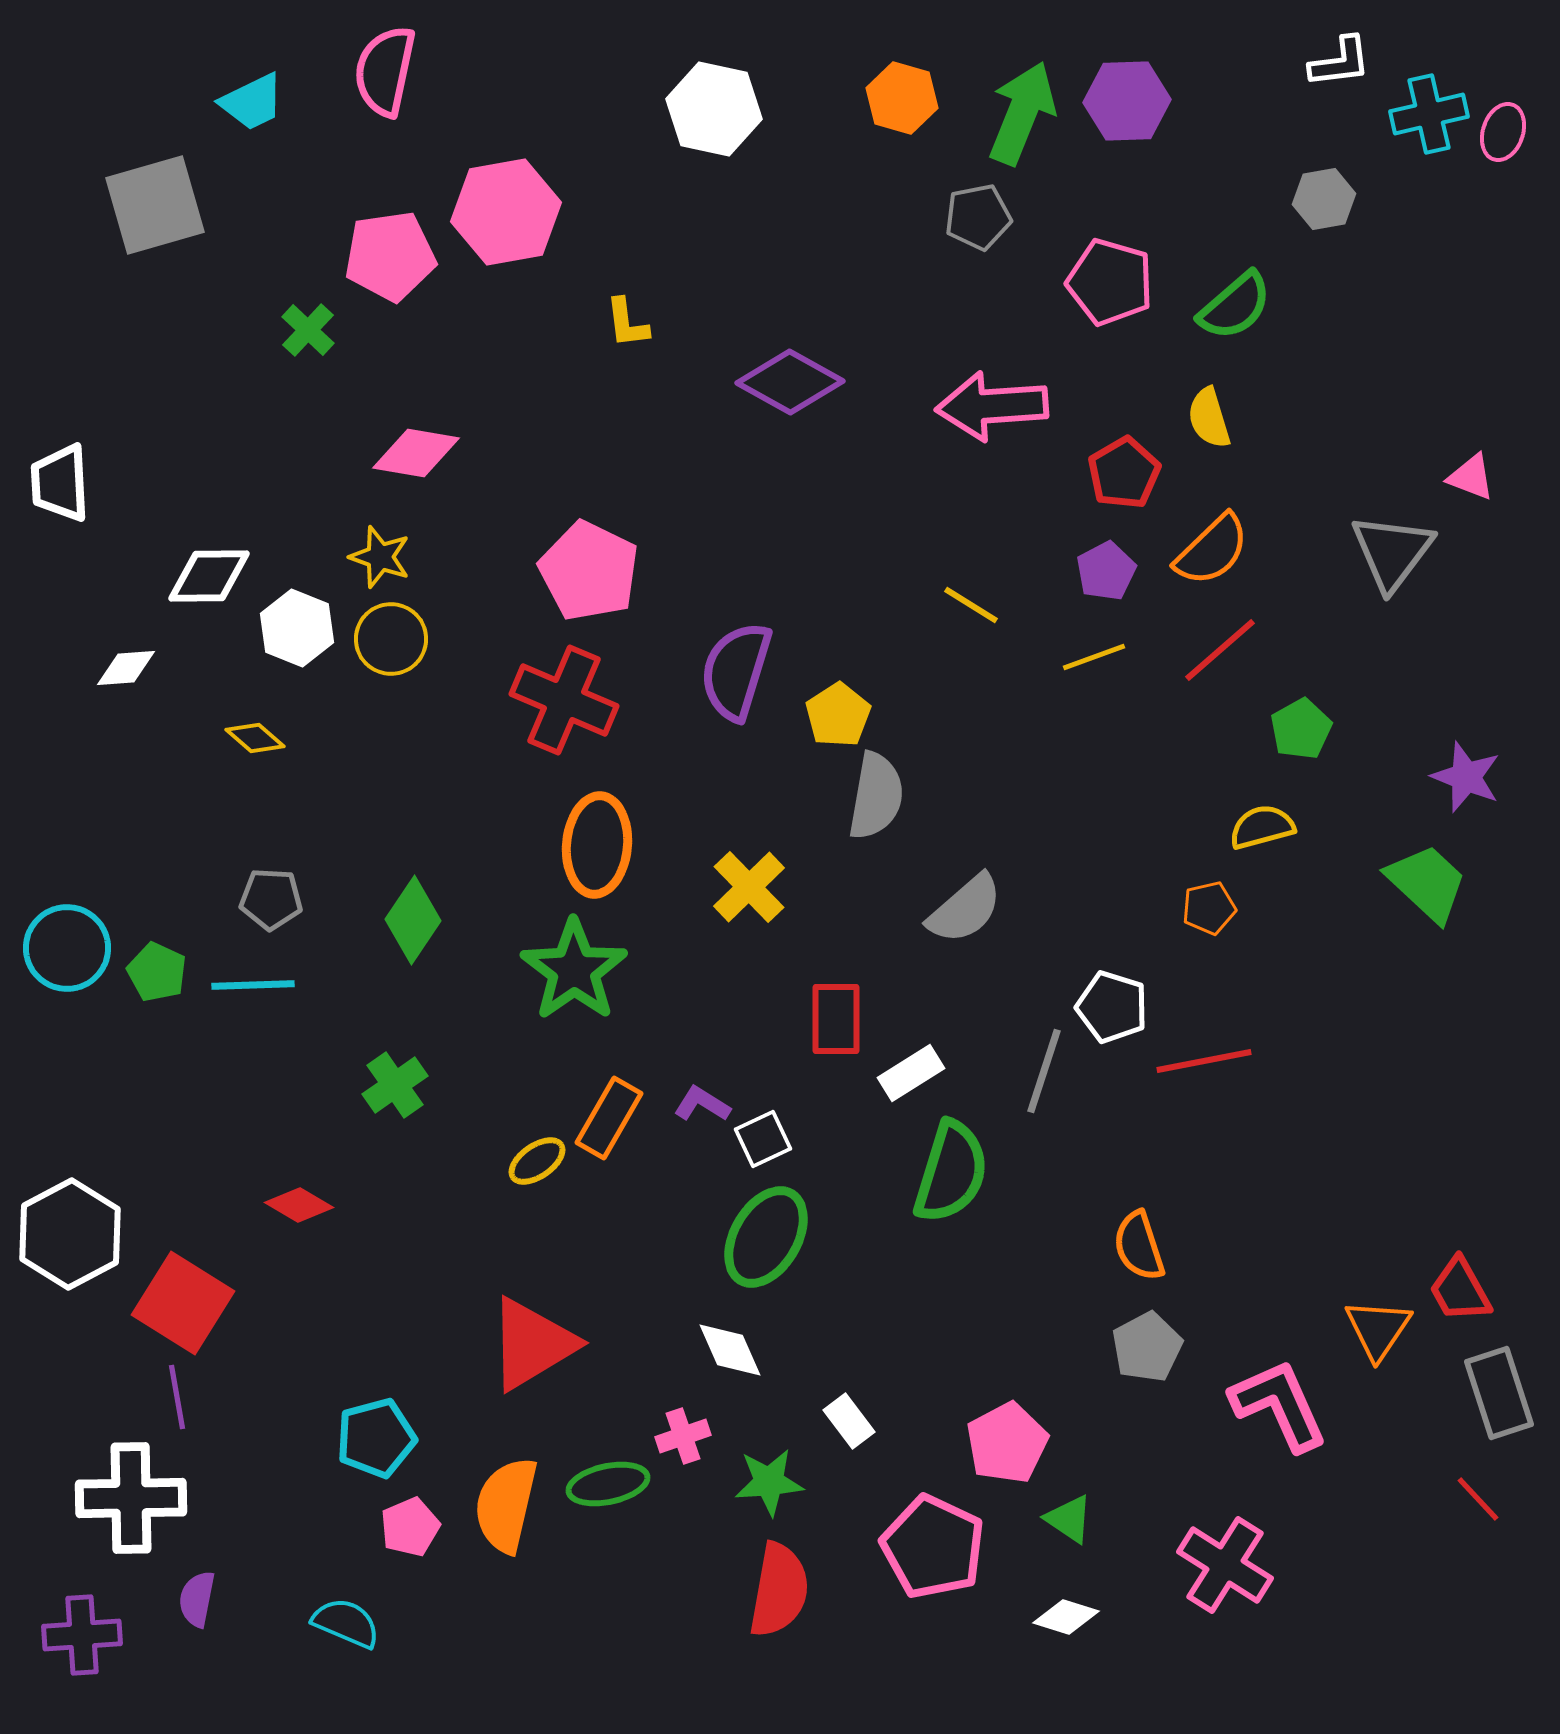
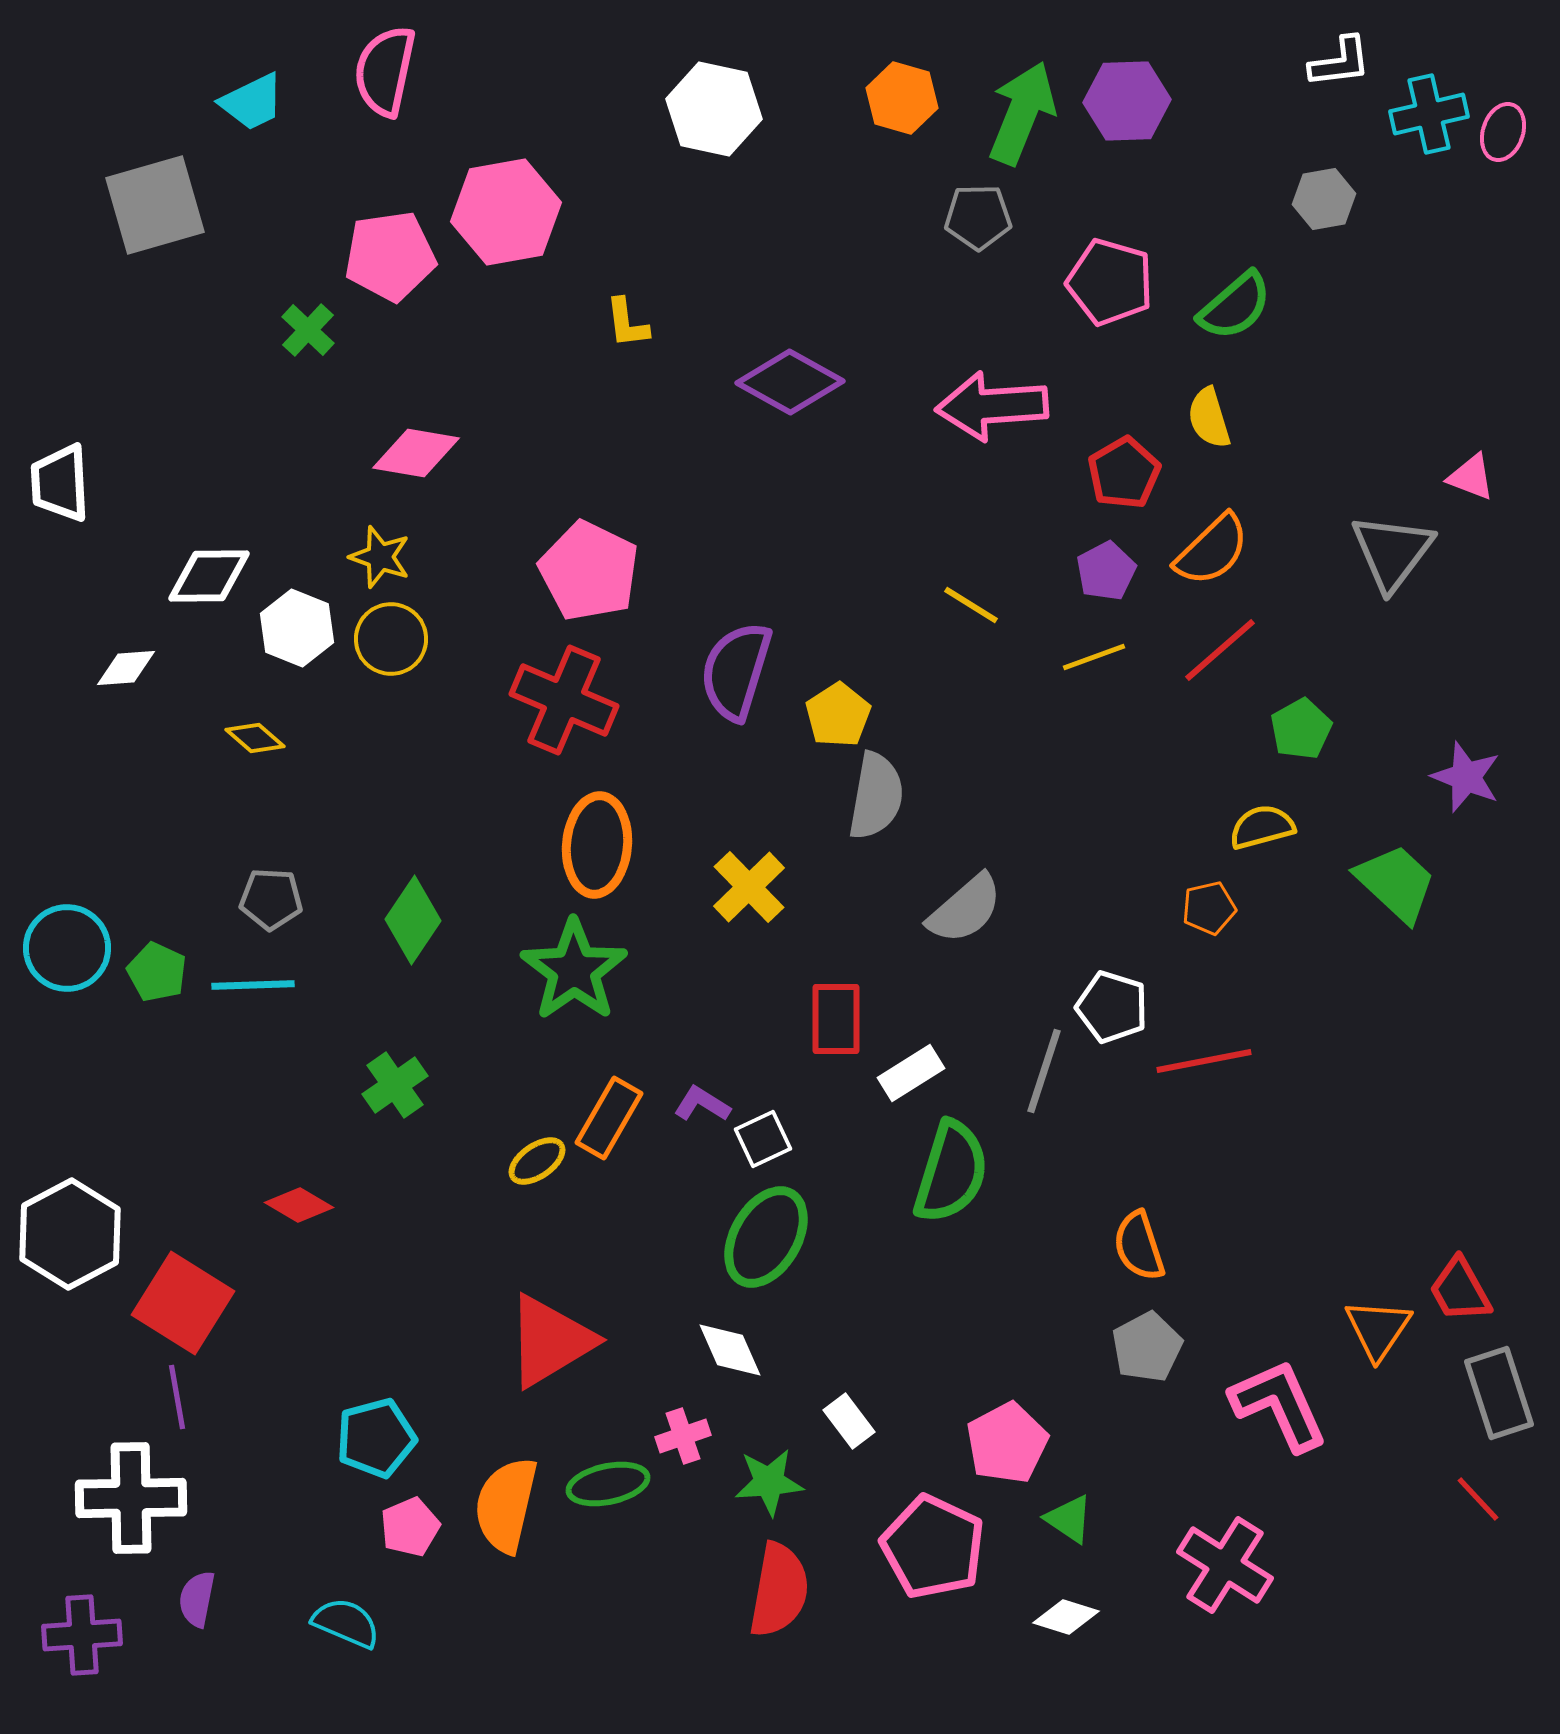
gray pentagon at (978, 217): rotated 10 degrees clockwise
green trapezoid at (1427, 883): moved 31 px left
red triangle at (532, 1344): moved 18 px right, 3 px up
